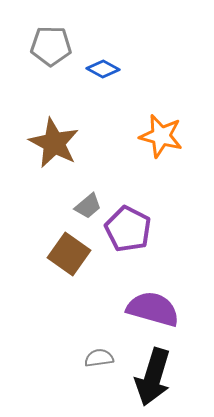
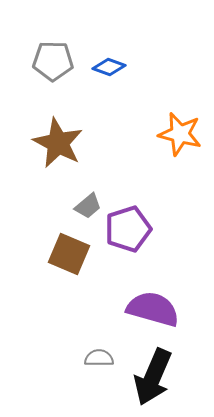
gray pentagon: moved 2 px right, 15 px down
blue diamond: moved 6 px right, 2 px up; rotated 8 degrees counterclockwise
orange star: moved 19 px right, 2 px up
brown star: moved 4 px right
purple pentagon: rotated 27 degrees clockwise
brown square: rotated 12 degrees counterclockwise
gray semicircle: rotated 8 degrees clockwise
black arrow: rotated 6 degrees clockwise
